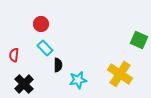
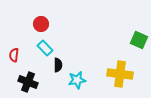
yellow cross: rotated 25 degrees counterclockwise
cyan star: moved 1 px left
black cross: moved 4 px right, 2 px up; rotated 24 degrees counterclockwise
